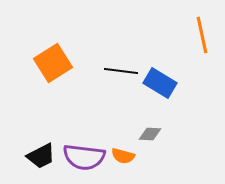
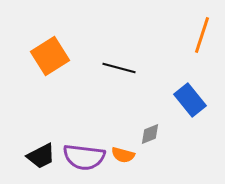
orange line: rotated 30 degrees clockwise
orange square: moved 3 px left, 7 px up
black line: moved 2 px left, 3 px up; rotated 8 degrees clockwise
blue rectangle: moved 30 px right, 17 px down; rotated 20 degrees clockwise
gray diamond: rotated 25 degrees counterclockwise
orange semicircle: moved 1 px up
